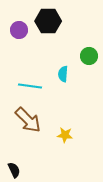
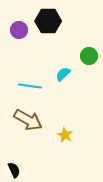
cyan semicircle: rotated 42 degrees clockwise
brown arrow: rotated 16 degrees counterclockwise
yellow star: rotated 21 degrees clockwise
